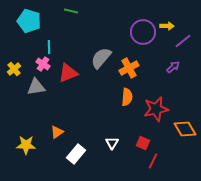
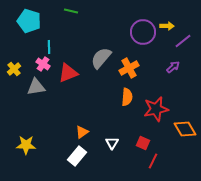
orange triangle: moved 25 px right
white rectangle: moved 1 px right, 2 px down
